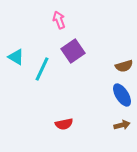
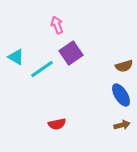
pink arrow: moved 2 px left, 5 px down
purple square: moved 2 px left, 2 px down
cyan line: rotated 30 degrees clockwise
blue ellipse: moved 1 px left
red semicircle: moved 7 px left
